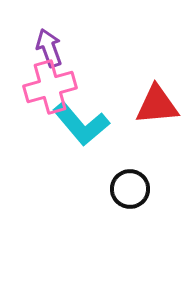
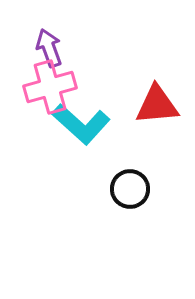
cyan L-shape: rotated 8 degrees counterclockwise
